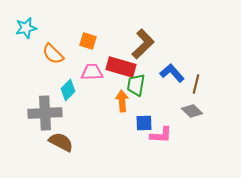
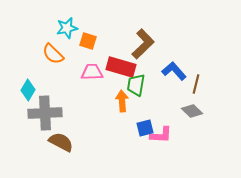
cyan star: moved 41 px right
blue L-shape: moved 2 px right, 2 px up
cyan diamond: moved 40 px left; rotated 15 degrees counterclockwise
blue square: moved 1 px right, 5 px down; rotated 12 degrees counterclockwise
